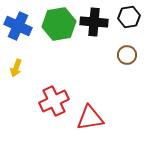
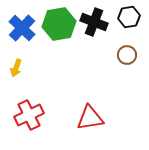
black cross: rotated 16 degrees clockwise
blue cross: moved 4 px right, 2 px down; rotated 20 degrees clockwise
red cross: moved 25 px left, 14 px down
